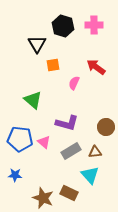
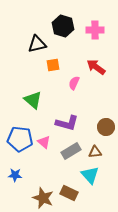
pink cross: moved 1 px right, 5 px down
black triangle: rotated 48 degrees clockwise
